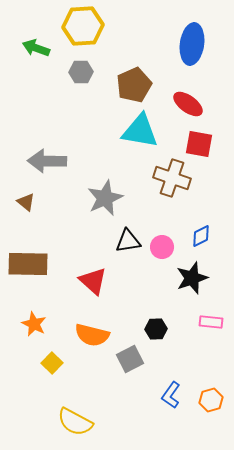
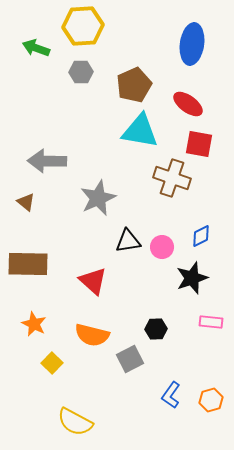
gray star: moved 7 px left
